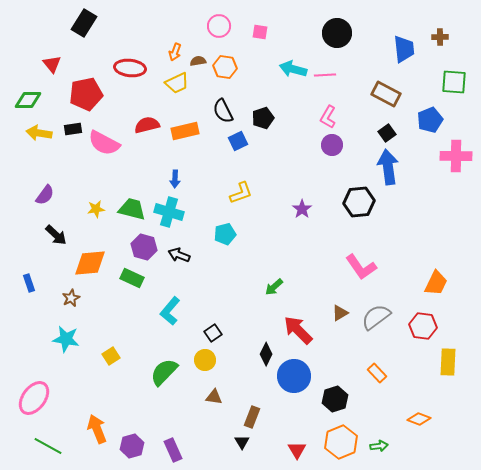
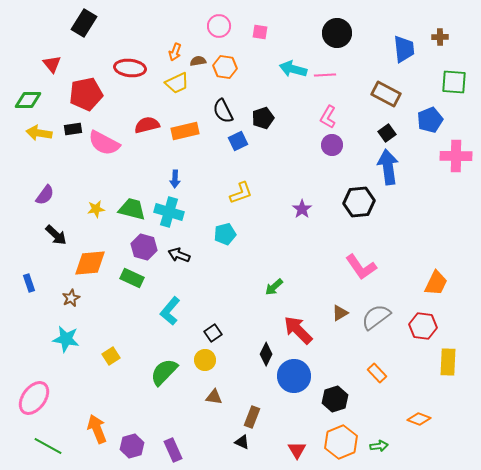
black triangle at (242, 442): rotated 35 degrees counterclockwise
